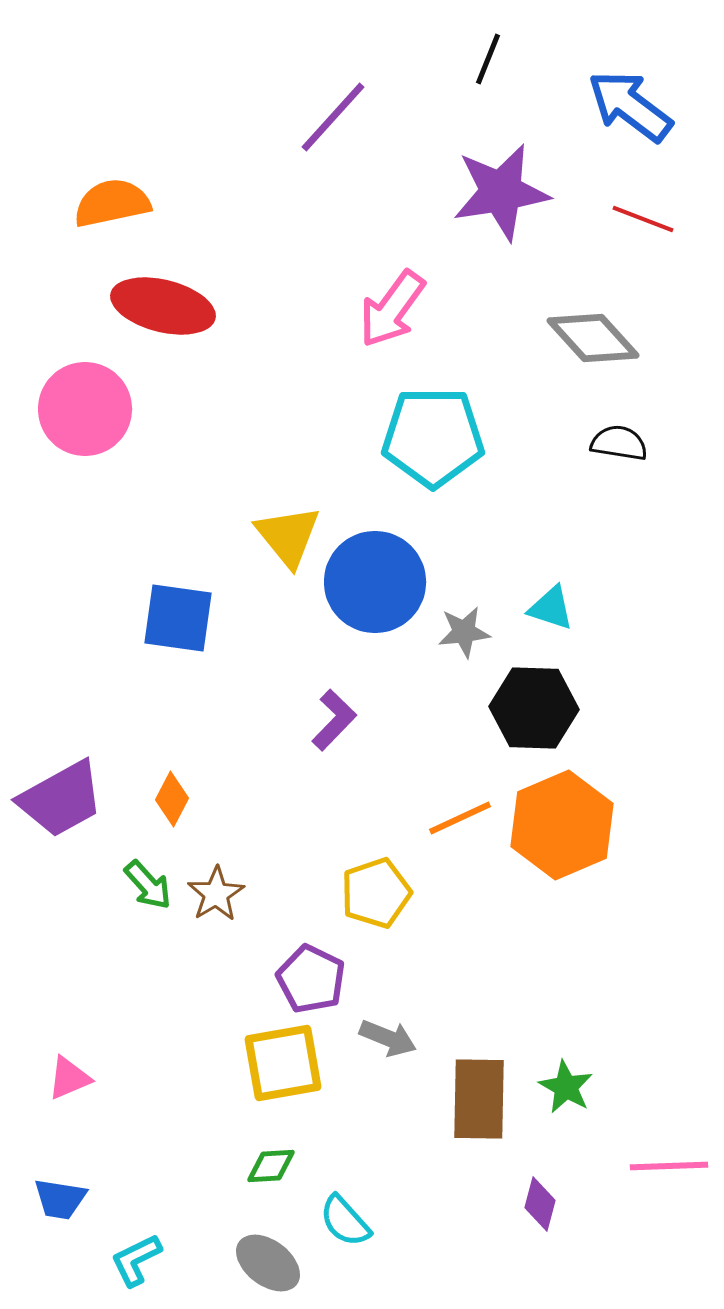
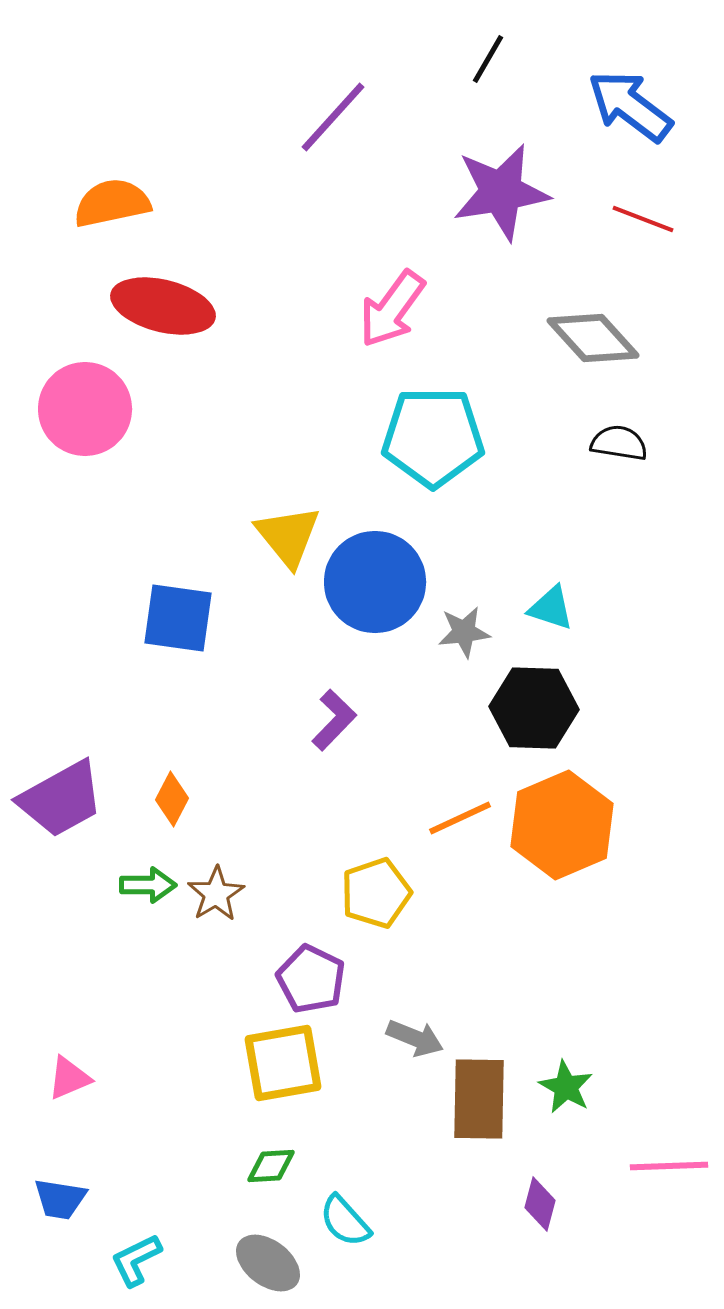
black line: rotated 8 degrees clockwise
green arrow: rotated 48 degrees counterclockwise
gray arrow: moved 27 px right
